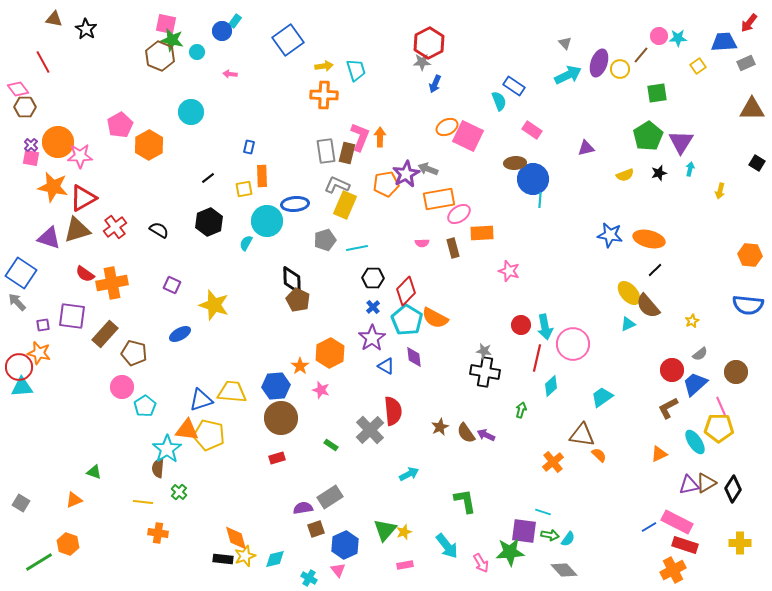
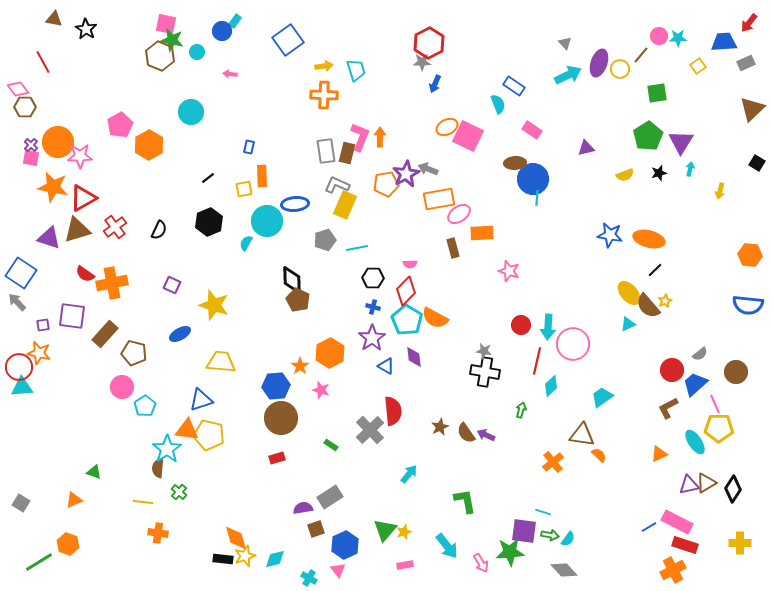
cyan semicircle at (499, 101): moved 1 px left, 3 px down
brown triangle at (752, 109): rotated 44 degrees counterclockwise
cyan line at (540, 200): moved 3 px left, 2 px up
black semicircle at (159, 230): rotated 84 degrees clockwise
pink semicircle at (422, 243): moved 12 px left, 21 px down
blue cross at (373, 307): rotated 32 degrees counterclockwise
yellow star at (692, 321): moved 27 px left, 20 px up
cyan arrow at (545, 327): moved 3 px right; rotated 15 degrees clockwise
red line at (537, 358): moved 3 px down
yellow trapezoid at (232, 392): moved 11 px left, 30 px up
pink line at (721, 406): moved 6 px left, 2 px up
cyan arrow at (409, 474): rotated 24 degrees counterclockwise
